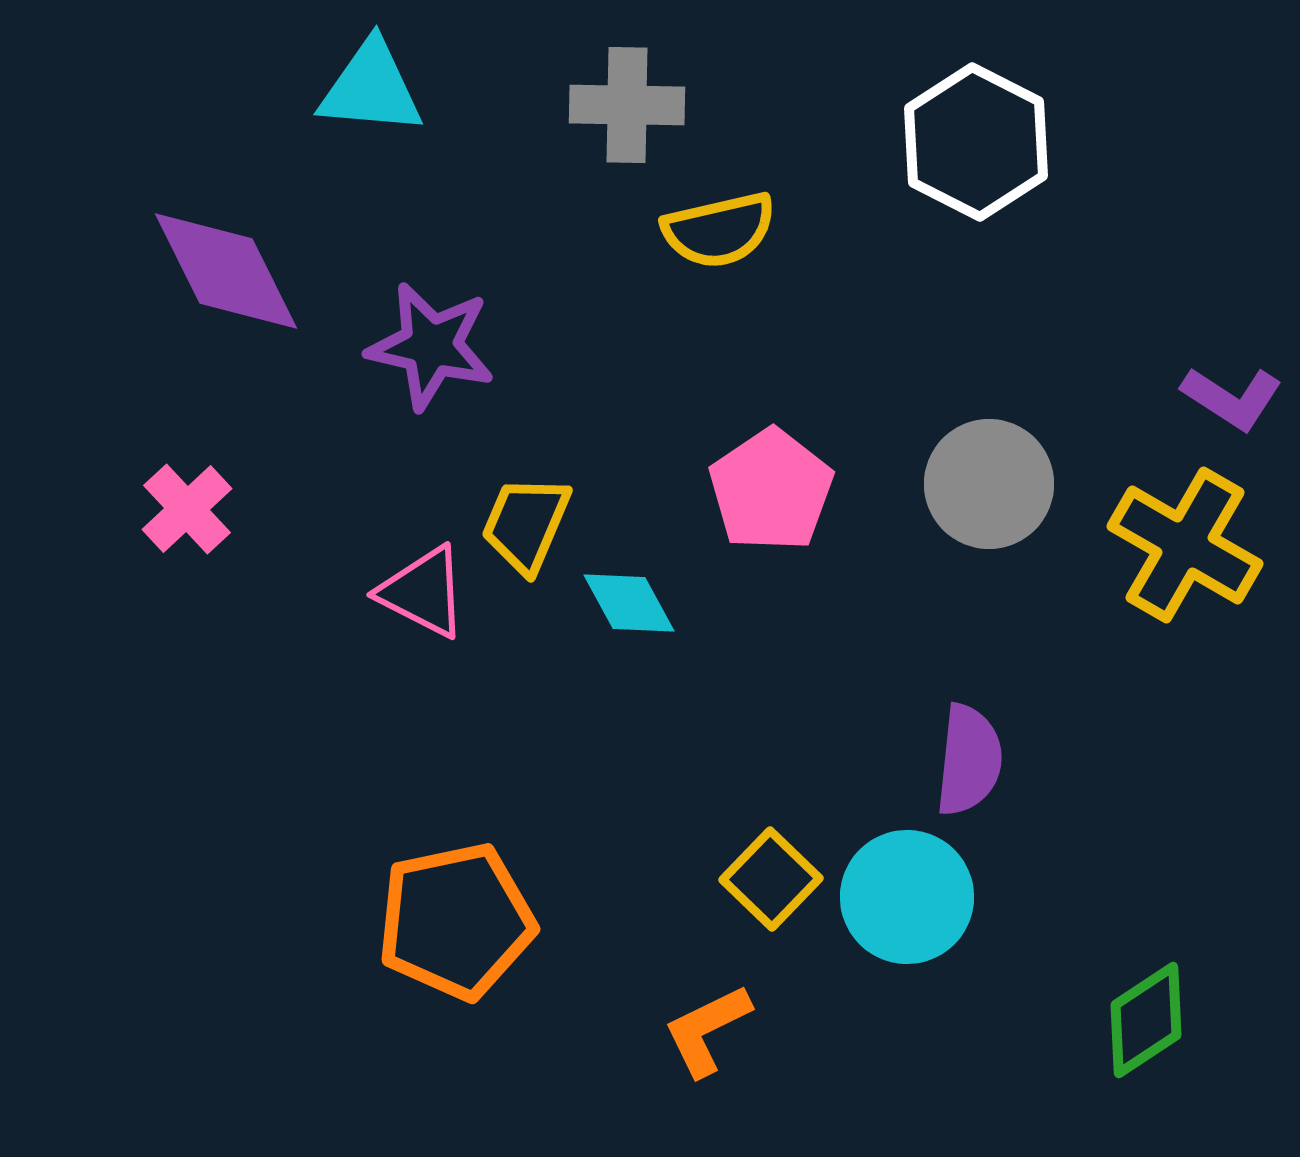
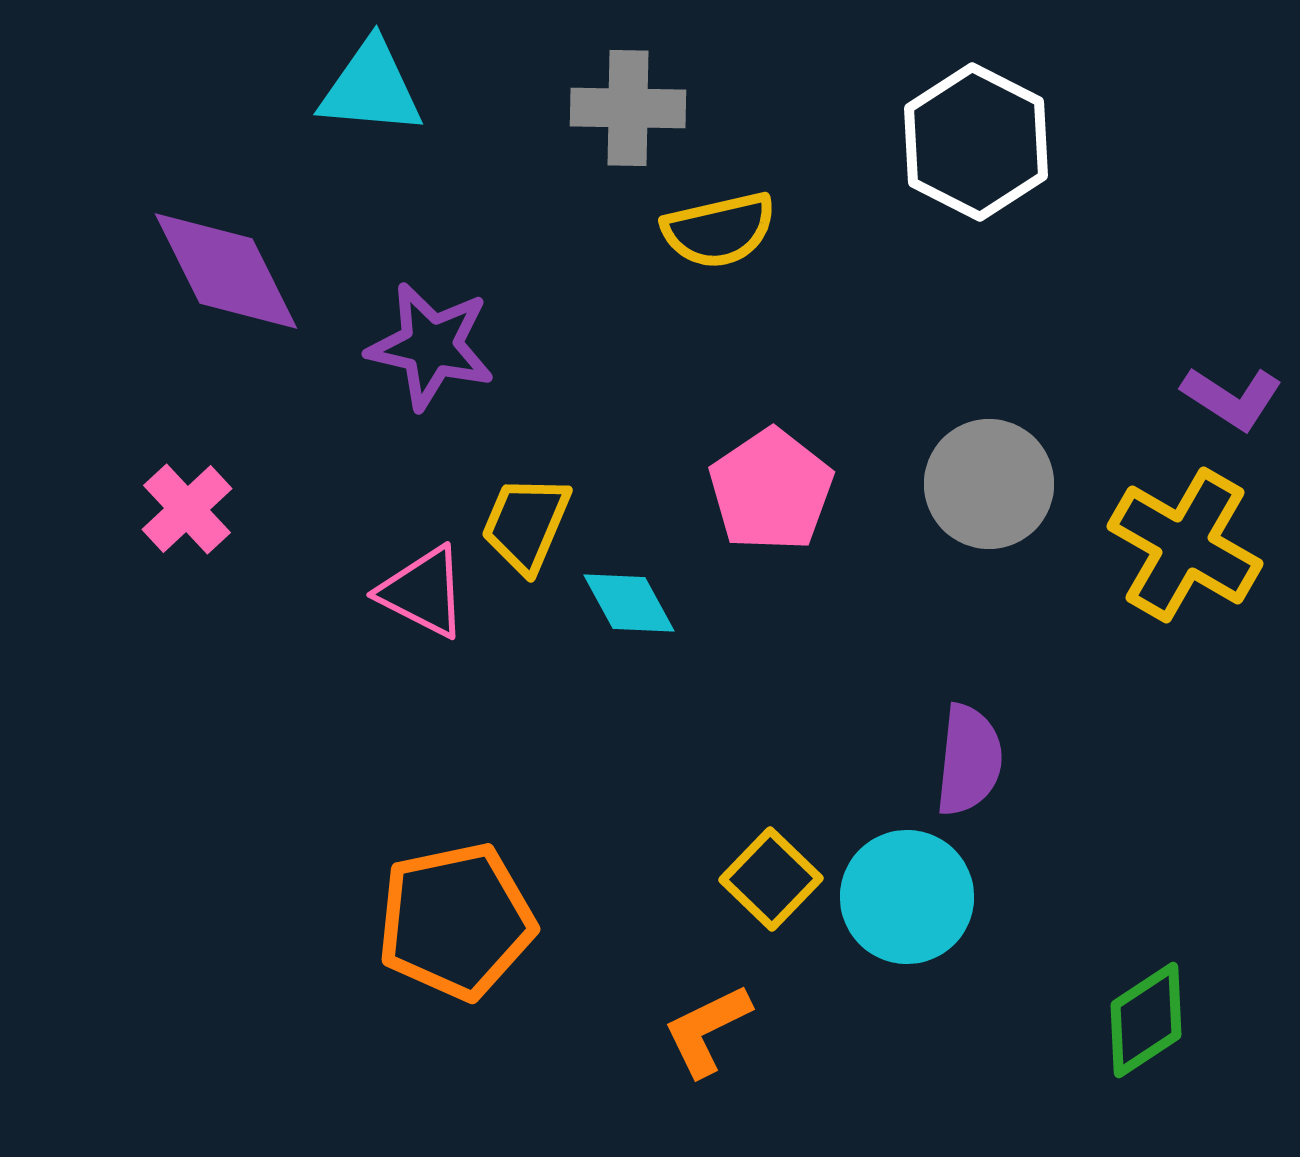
gray cross: moved 1 px right, 3 px down
